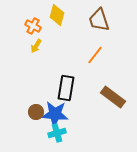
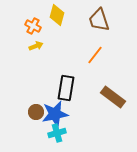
yellow arrow: rotated 144 degrees counterclockwise
blue star: rotated 16 degrees counterclockwise
